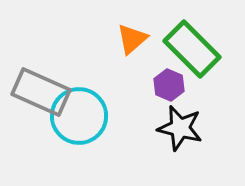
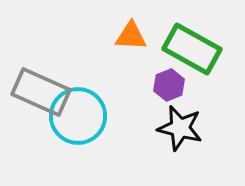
orange triangle: moved 1 px left, 3 px up; rotated 44 degrees clockwise
green rectangle: rotated 16 degrees counterclockwise
purple hexagon: rotated 16 degrees clockwise
cyan circle: moved 1 px left
